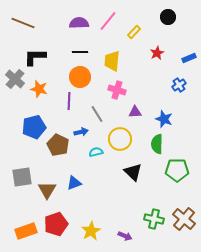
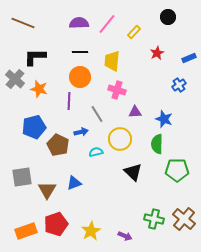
pink line: moved 1 px left, 3 px down
